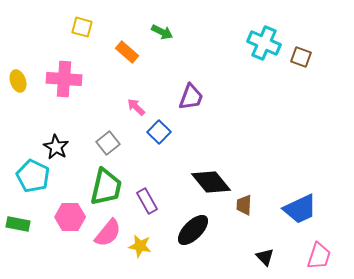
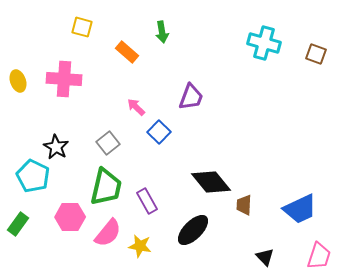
green arrow: rotated 55 degrees clockwise
cyan cross: rotated 8 degrees counterclockwise
brown square: moved 15 px right, 3 px up
green rectangle: rotated 65 degrees counterclockwise
